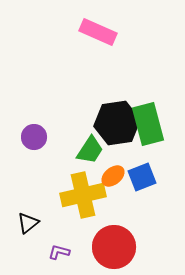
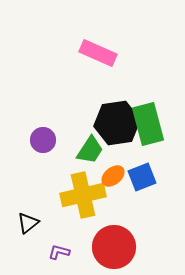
pink rectangle: moved 21 px down
purple circle: moved 9 px right, 3 px down
